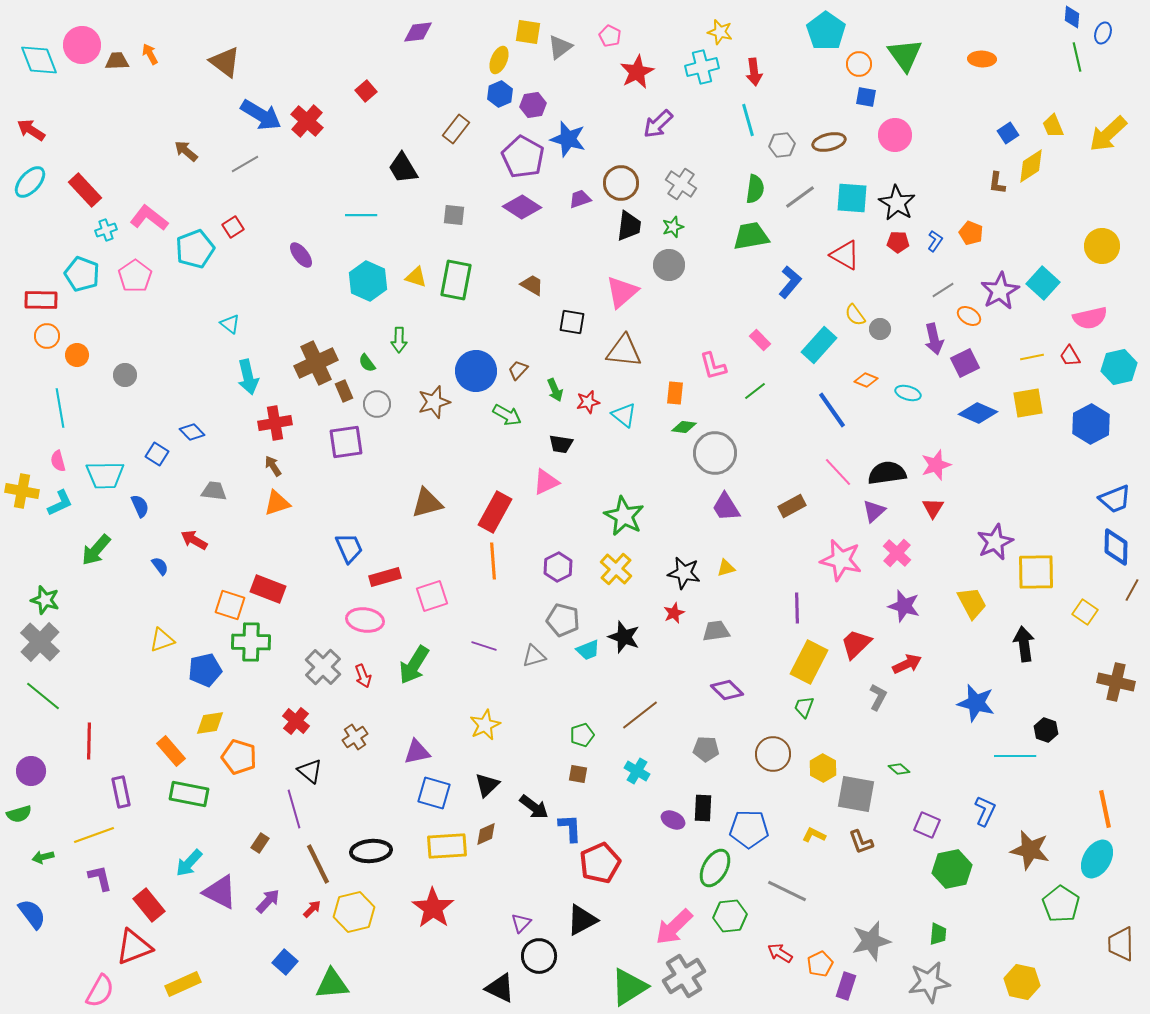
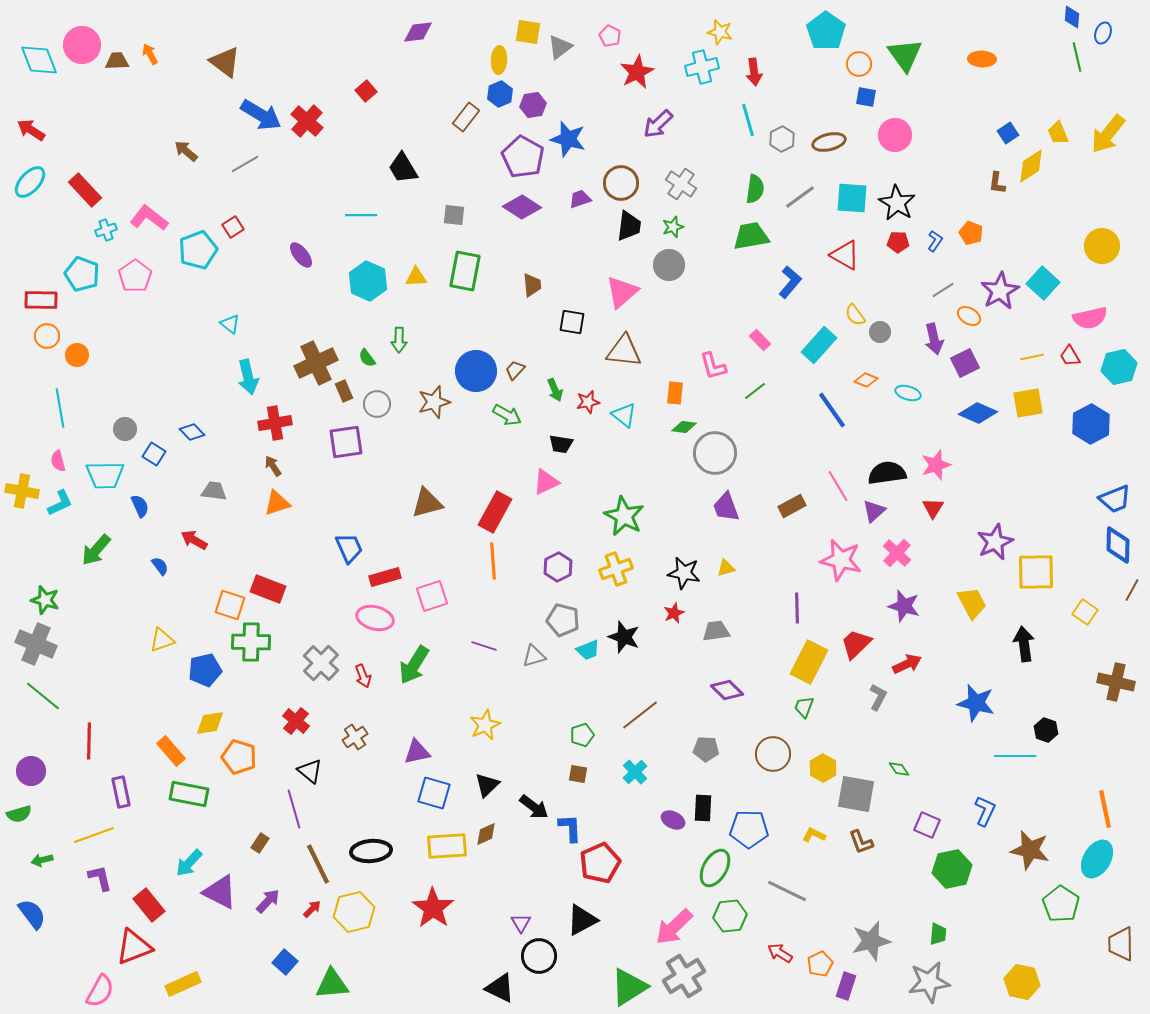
yellow ellipse at (499, 60): rotated 20 degrees counterclockwise
yellow trapezoid at (1053, 126): moved 5 px right, 7 px down
brown rectangle at (456, 129): moved 10 px right, 12 px up
yellow arrow at (1108, 134): rotated 9 degrees counterclockwise
gray hexagon at (782, 145): moved 6 px up; rotated 20 degrees counterclockwise
cyan pentagon at (195, 249): moved 3 px right, 1 px down
yellow triangle at (416, 277): rotated 20 degrees counterclockwise
green rectangle at (456, 280): moved 9 px right, 9 px up
brown trapezoid at (532, 285): rotated 55 degrees clockwise
gray circle at (880, 329): moved 3 px down
green semicircle at (367, 363): moved 5 px up
brown trapezoid at (518, 370): moved 3 px left
gray circle at (125, 375): moved 54 px down
blue square at (157, 454): moved 3 px left
pink line at (838, 472): moved 14 px down; rotated 12 degrees clockwise
purple trapezoid at (726, 507): rotated 12 degrees clockwise
blue diamond at (1116, 547): moved 2 px right, 2 px up
yellow cross at (616, 569): rotated 28 degrees clockwise
pink ellipse at (365, 620): moved 10 px right, 2 px up; rotated 6 degrees clockwise
gray cross at (40, 642): moved 4 px left, 2 px down; rotated 21 degrees counterclockwise
gray cross at (323, 667): moved 2 px left, 4 px up
green diamond at (899, 769): rotated 15 degrees clockwise
cyan cross at (637, 771): moved 2 px left, 1 px down; rotated 15 degrees clockwise
green arrow at (43, 857): moved 1 px left, 3 px down
purple triangle at (521, 923): rotated 15 degrees counterclockwise
